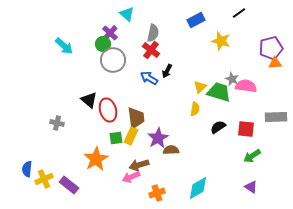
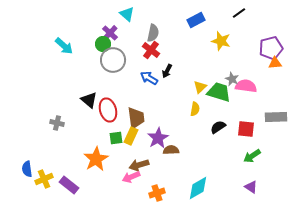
blue semicircle: rotated 14 degrees counterclockwise
